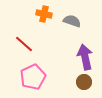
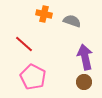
pink pentagon: rotated 20 degrees counterclockwise
